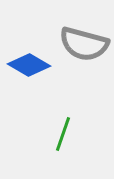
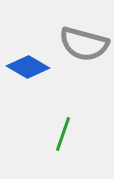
blue diamond: moved 1 px left, 2 px down
